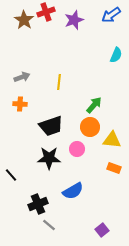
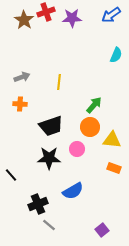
purple star: moved 2 px left, 2 px up; rotated 18 degrees clockwise
